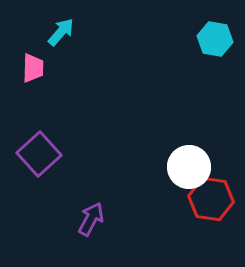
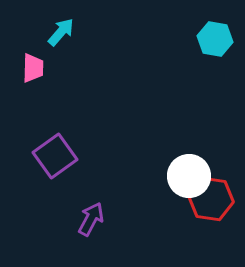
purple square: moved 16 px right, 2 px down; rotated 6 degrees clockwise
white circle: moved 9 px down
